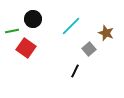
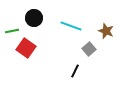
black circle: moved 1 px right, 1 px up
cyan line: rotated 65 degrees clockwise
brown star: moved 2 px up
